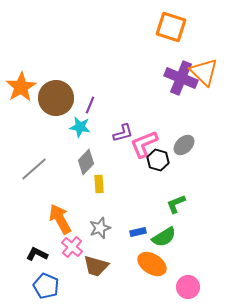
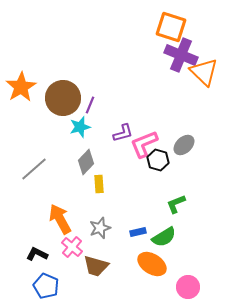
purple cross: moved 23 px up
brown circle: moved 7 px right
cyan star: rotated 25 degrees counterclockwise
